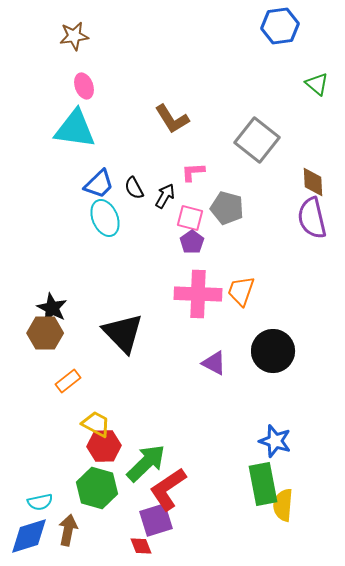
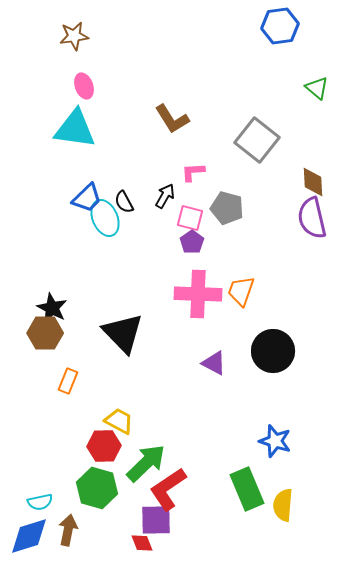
green triangle: moved 4 px down
blue trapezoid: moved 12 px left, 14 px down
black semicircle: moved 10 px left, 14 px down
orange rectangle: rotated 30 degrees counterclockwise
yellow trapezoid: moved 23 px right, 3 px up
green rectangle: moved 16 px left, 5 px down; rotated 12 degrees counterclockwise
purple square: rotated 16 degrees clockwise
red diamond: moved 1 px right, 3 px up
